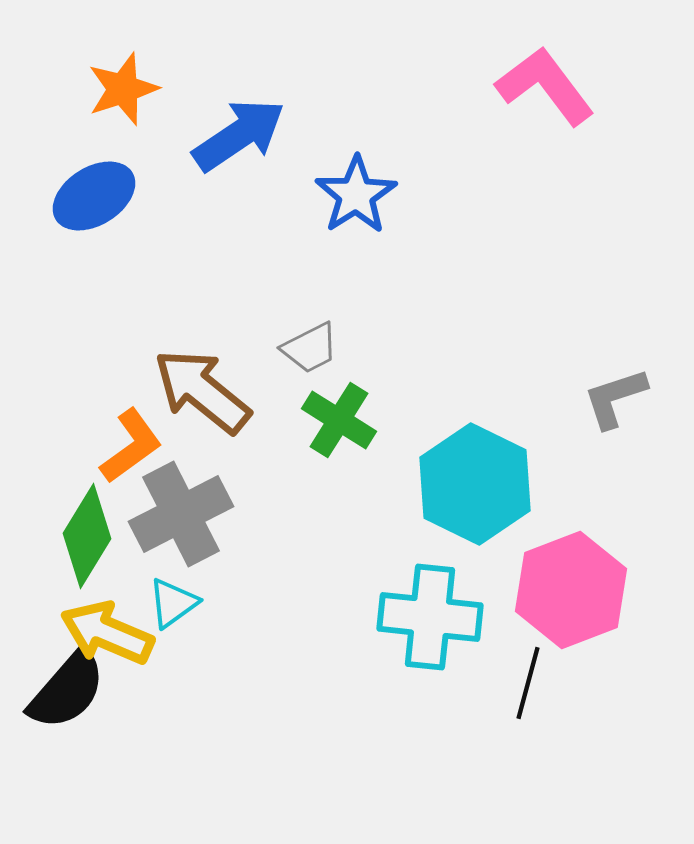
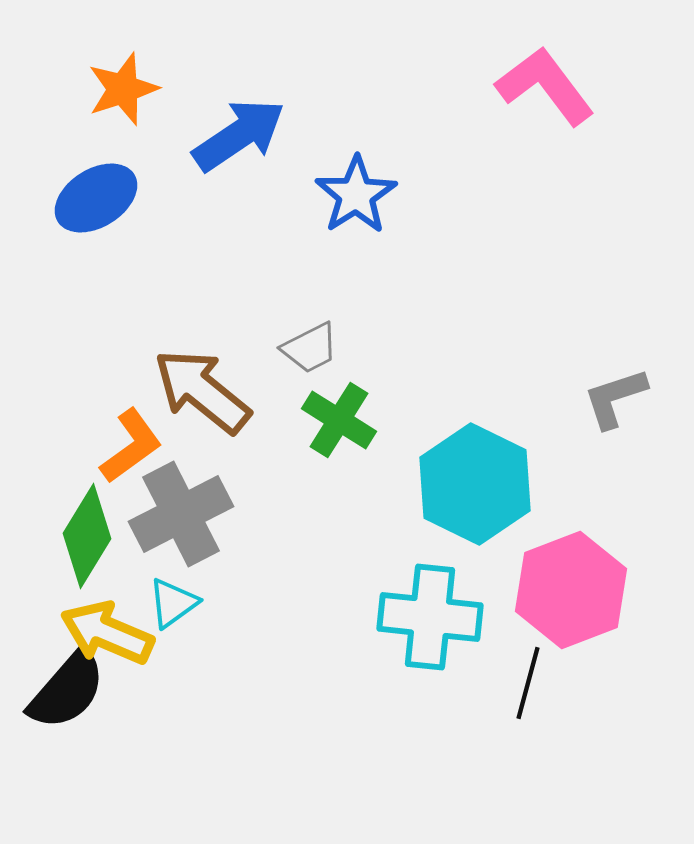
blue ellipse: moved 2 px right, 2 px down
